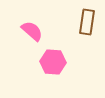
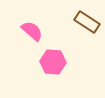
brown rectangle: rotated 65 degrees counterclockwise
